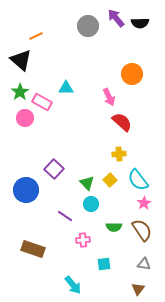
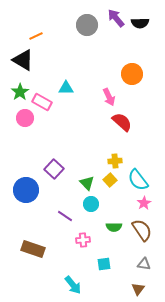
gray circle: moved 1 px left, 1 px up
black triangle: moved 2 px right; rotated 10 degrees counterclockwise
yellow cross: moved 4 px left, 7 px down
